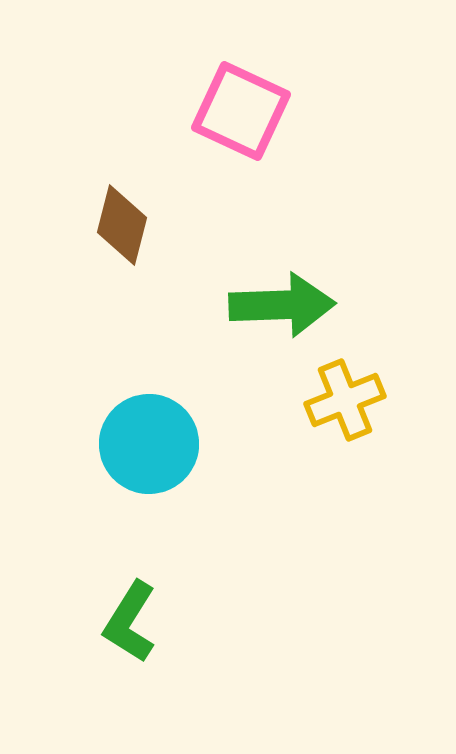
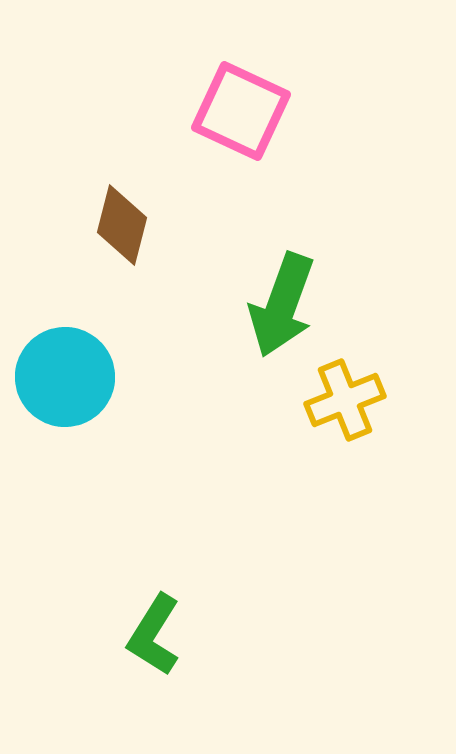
green arrow: rotated 112 degrees clockwise
cyan circle: moved 84 px left, 67 px up
green L-shape: moved 24 px right, 13 px down
